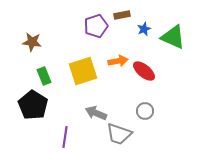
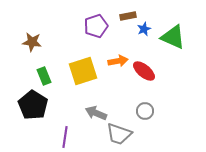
brown rectangle: moved 6 px right, 1 px down
